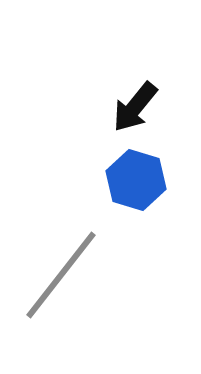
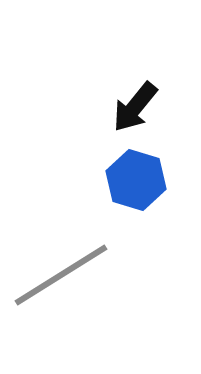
gray line: rotated 20 degrees clockwise
